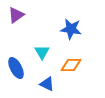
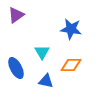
blue triangle: moved 1 px left, 3 px up; rotated 14 degrees counterclockwise
